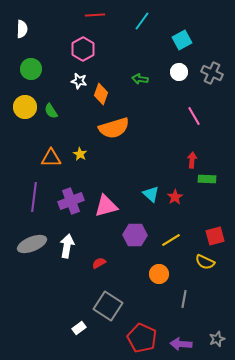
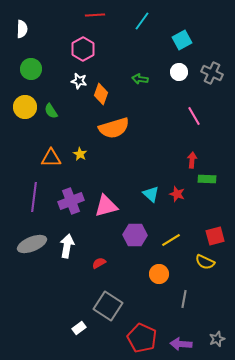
red star: moved 2 px right, 3 px up; rotated 21 degrees counterclockwise
